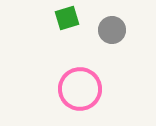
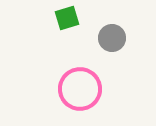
gray circle: moved 8 px down
